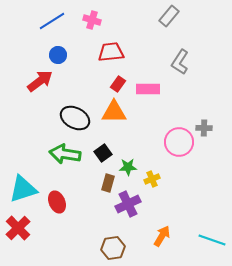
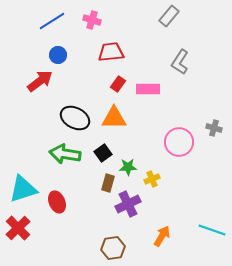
orange triangle: moved 6 px down
gray cross: moved 10 px right; rotated 14 degrees clockwise
cyan line: moved 10 px up
